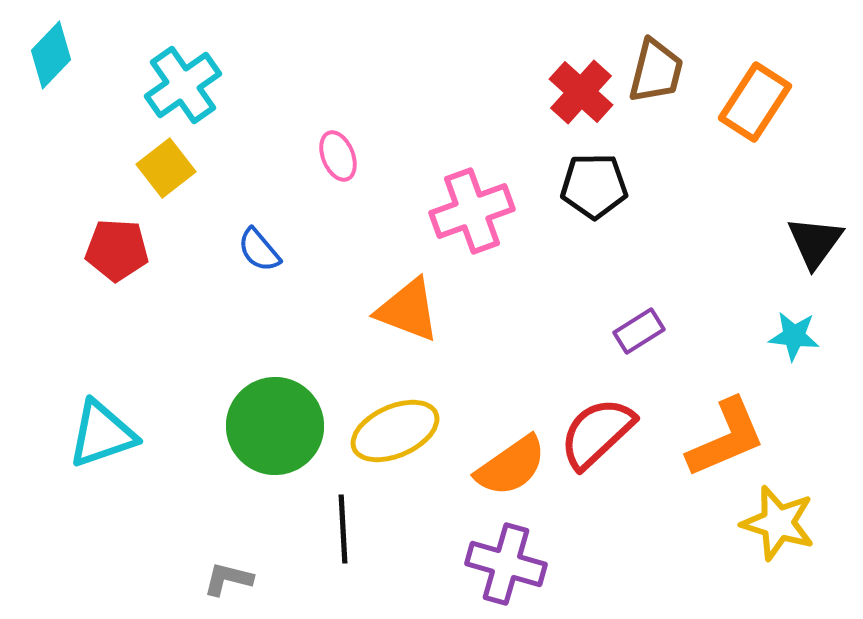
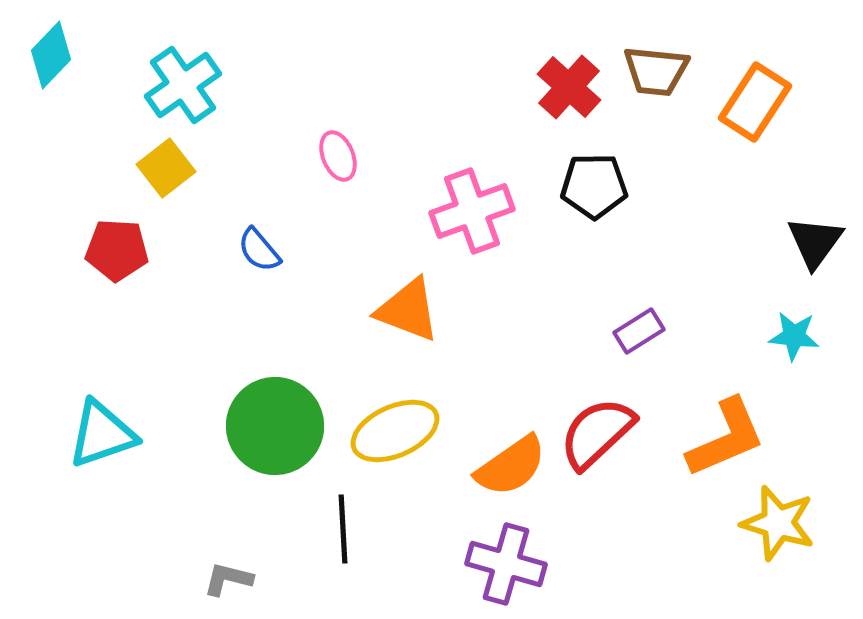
brown trapezoid: rotated 82 degrees clockwise
red cross: moved 12 px left, 5 px up
